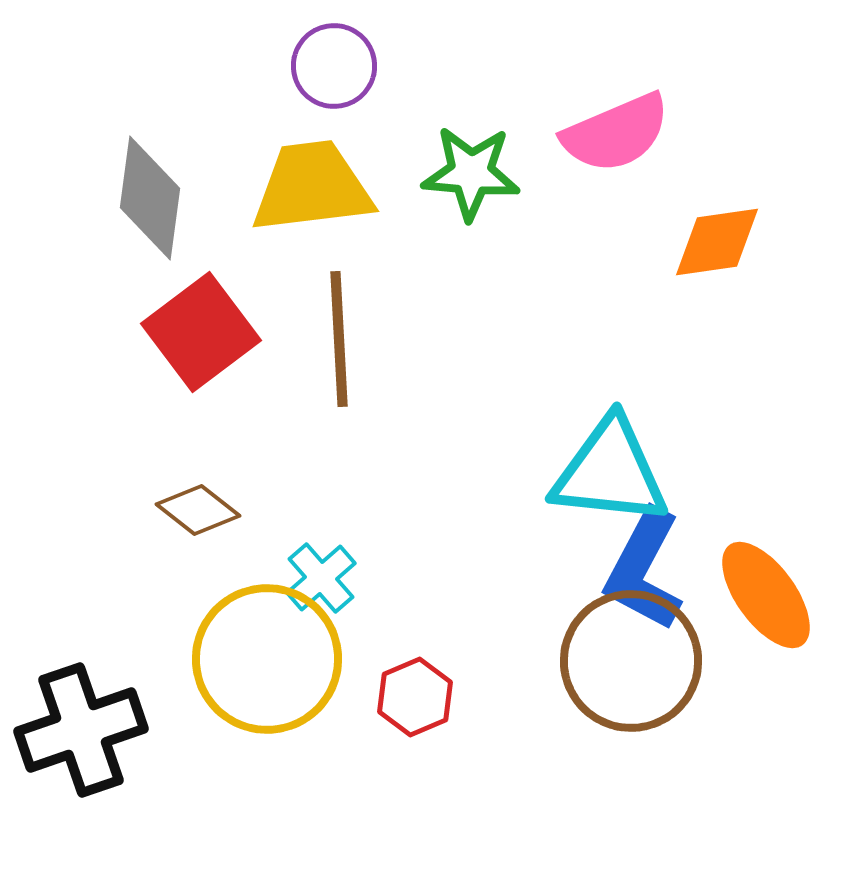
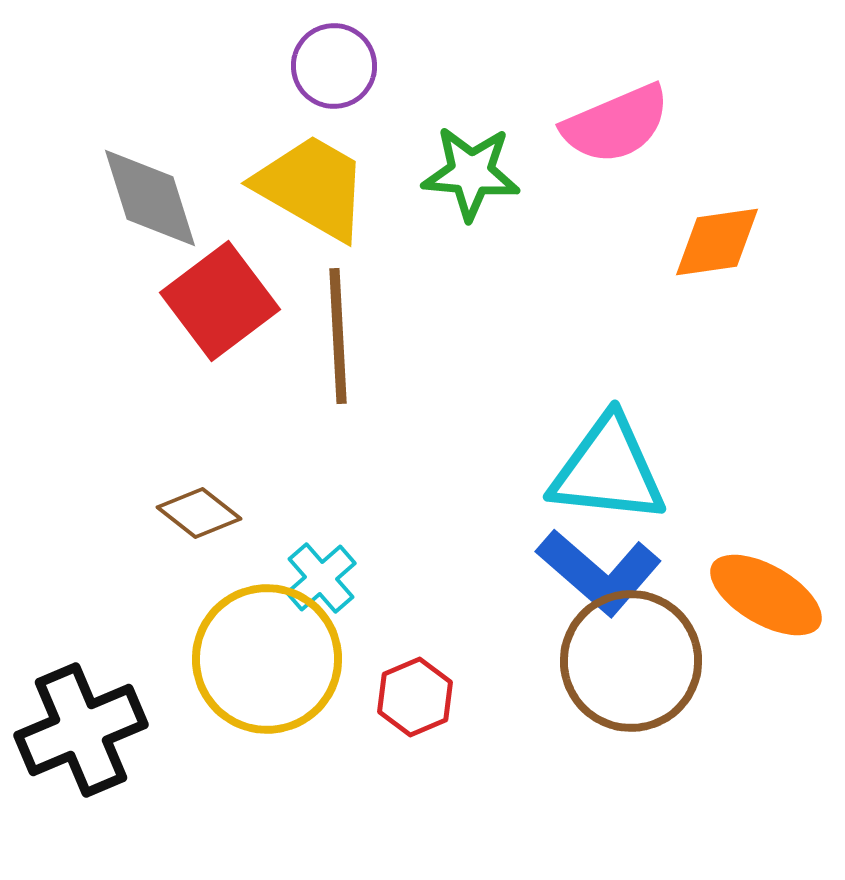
pink semicircle: moved 9 px up
yellow trapezoid: rotated 37 degrees clockwise
gray diamond: rotated 25 degrees counterclockwise
red square: moved 19 px right, 31 px up
brown line: moved 1 px left, 3 px up
cyan triangle: moved 2 px left, 2 px up
brown diamond: moved 1 px right, 3 px down
blue L-shape: moved 45 px left, 2 px down; rotated 77 degrees counterclockwise
orange ellipse: rotated 24 degrees counterclockwise
black cross: rotated 4 degrees counterclockwise
